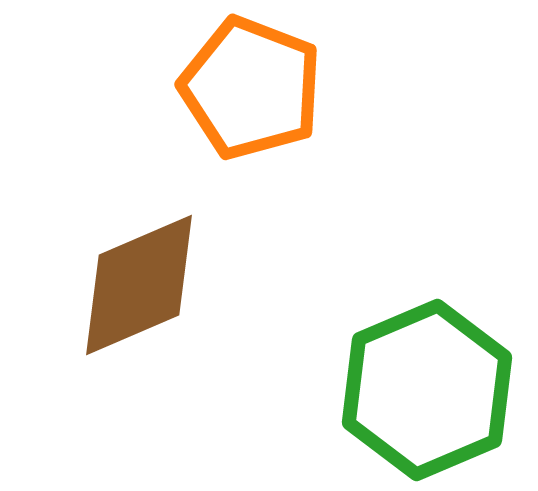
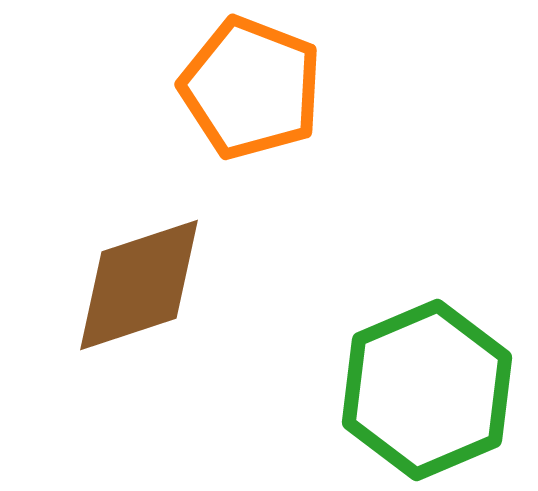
brown diamond: rotated 5 degrees clockwise
